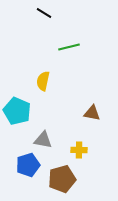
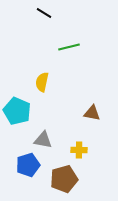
yellow semicircle: moved 1 px left, 1 px down
brown pentagon: moved 2 px right
